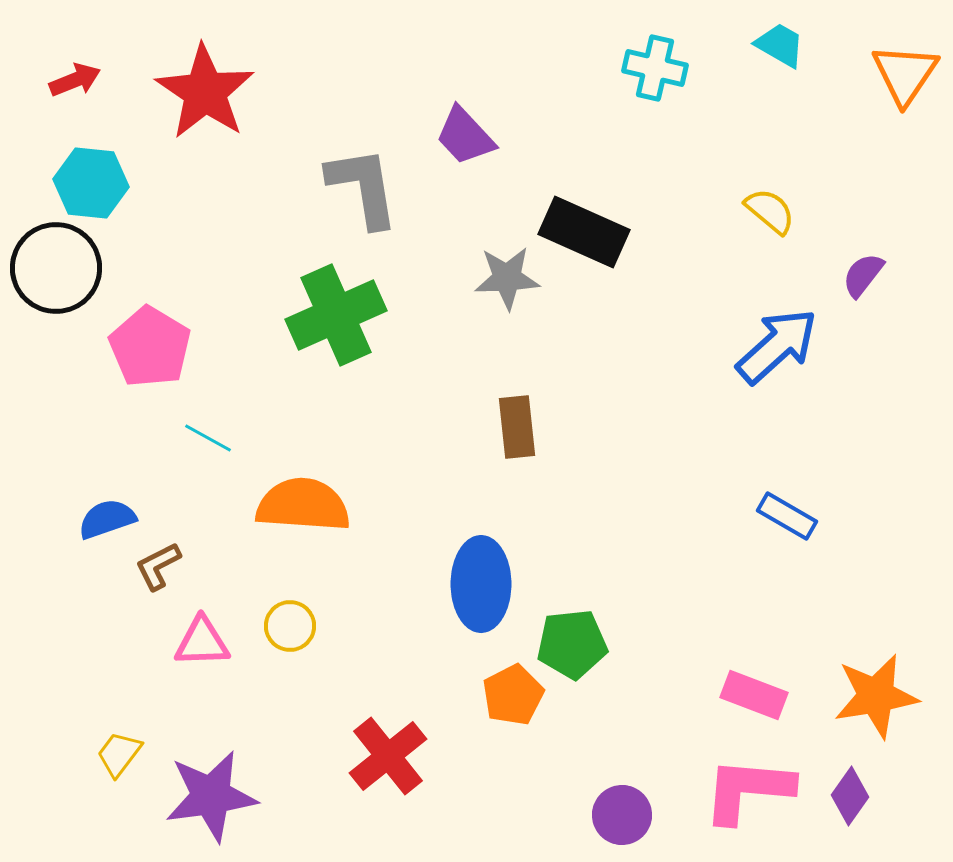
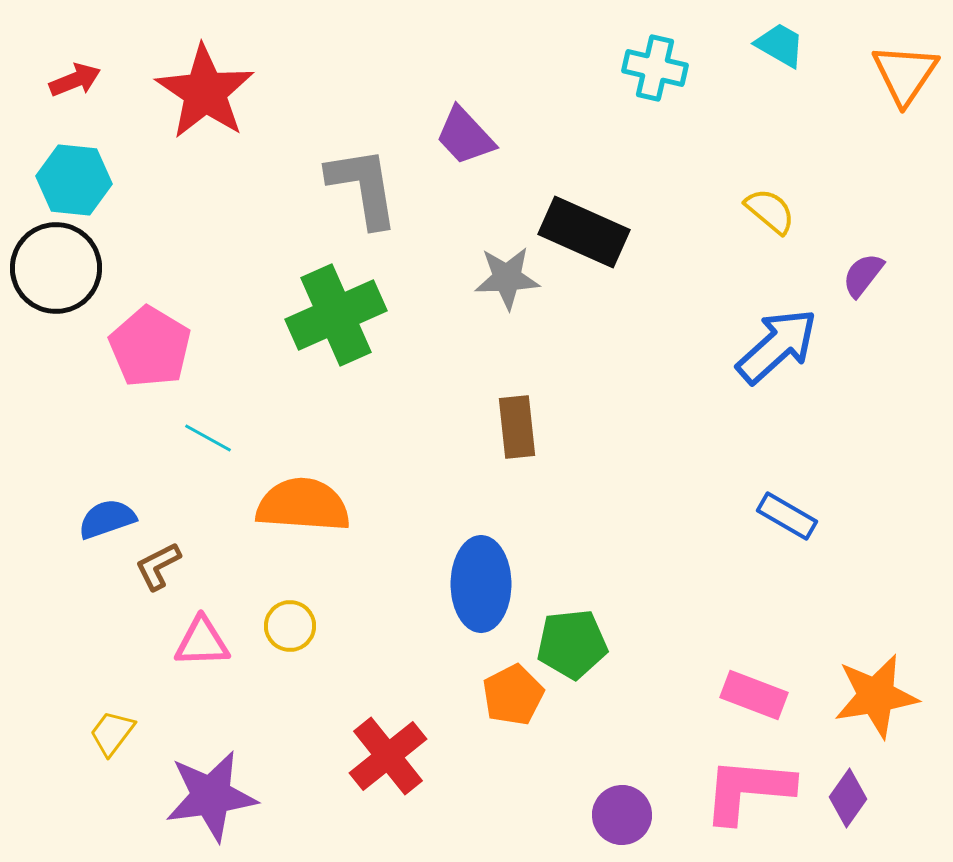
cyan hexagon: moved 17 px left, 3 px up
yellow trapezoid: moved 7 px left, 21 px up
purple diamond: moved 2 px left, 2 px down
